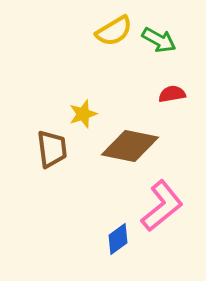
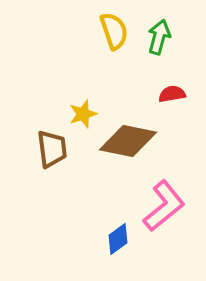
yellow semicircle: rotated 78 degrees counterclockwise
green arrow: moved 3 px up; rotated 104 degrees counterclockwise
brown diamond: moved 2 px left, 5 px up
pink L-shape: moved 2 px right
